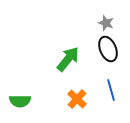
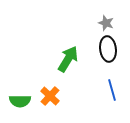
black ellipse: rotated 15 degrees clockwise
green arrow: rotated 8 degrees counterclockwise
blue line: moved 1 px right
orange cross: moved 27 px left, 3 px up
